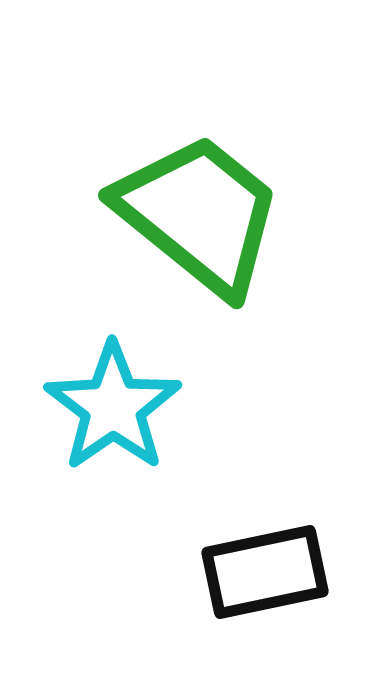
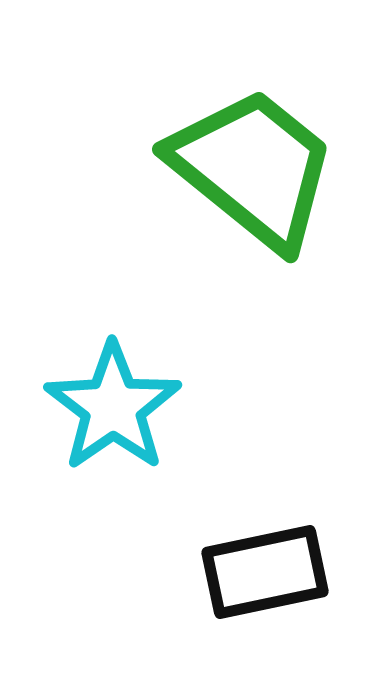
green trapezoid: moved 54 px right, 46 px up
